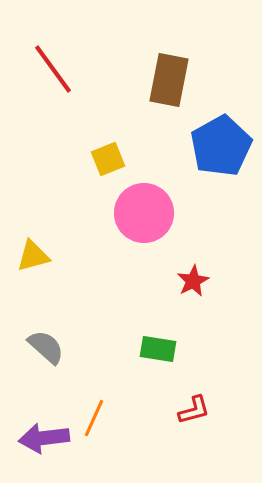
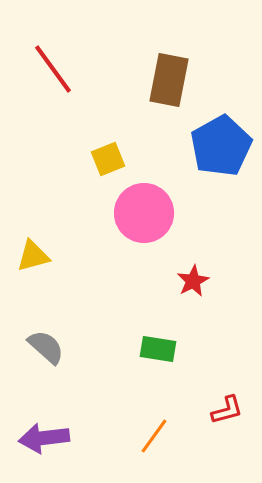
red L-shape: moved 33 px right
orange line: moved 60 px right, 18 px down; rotated 12 degrees clockwise
